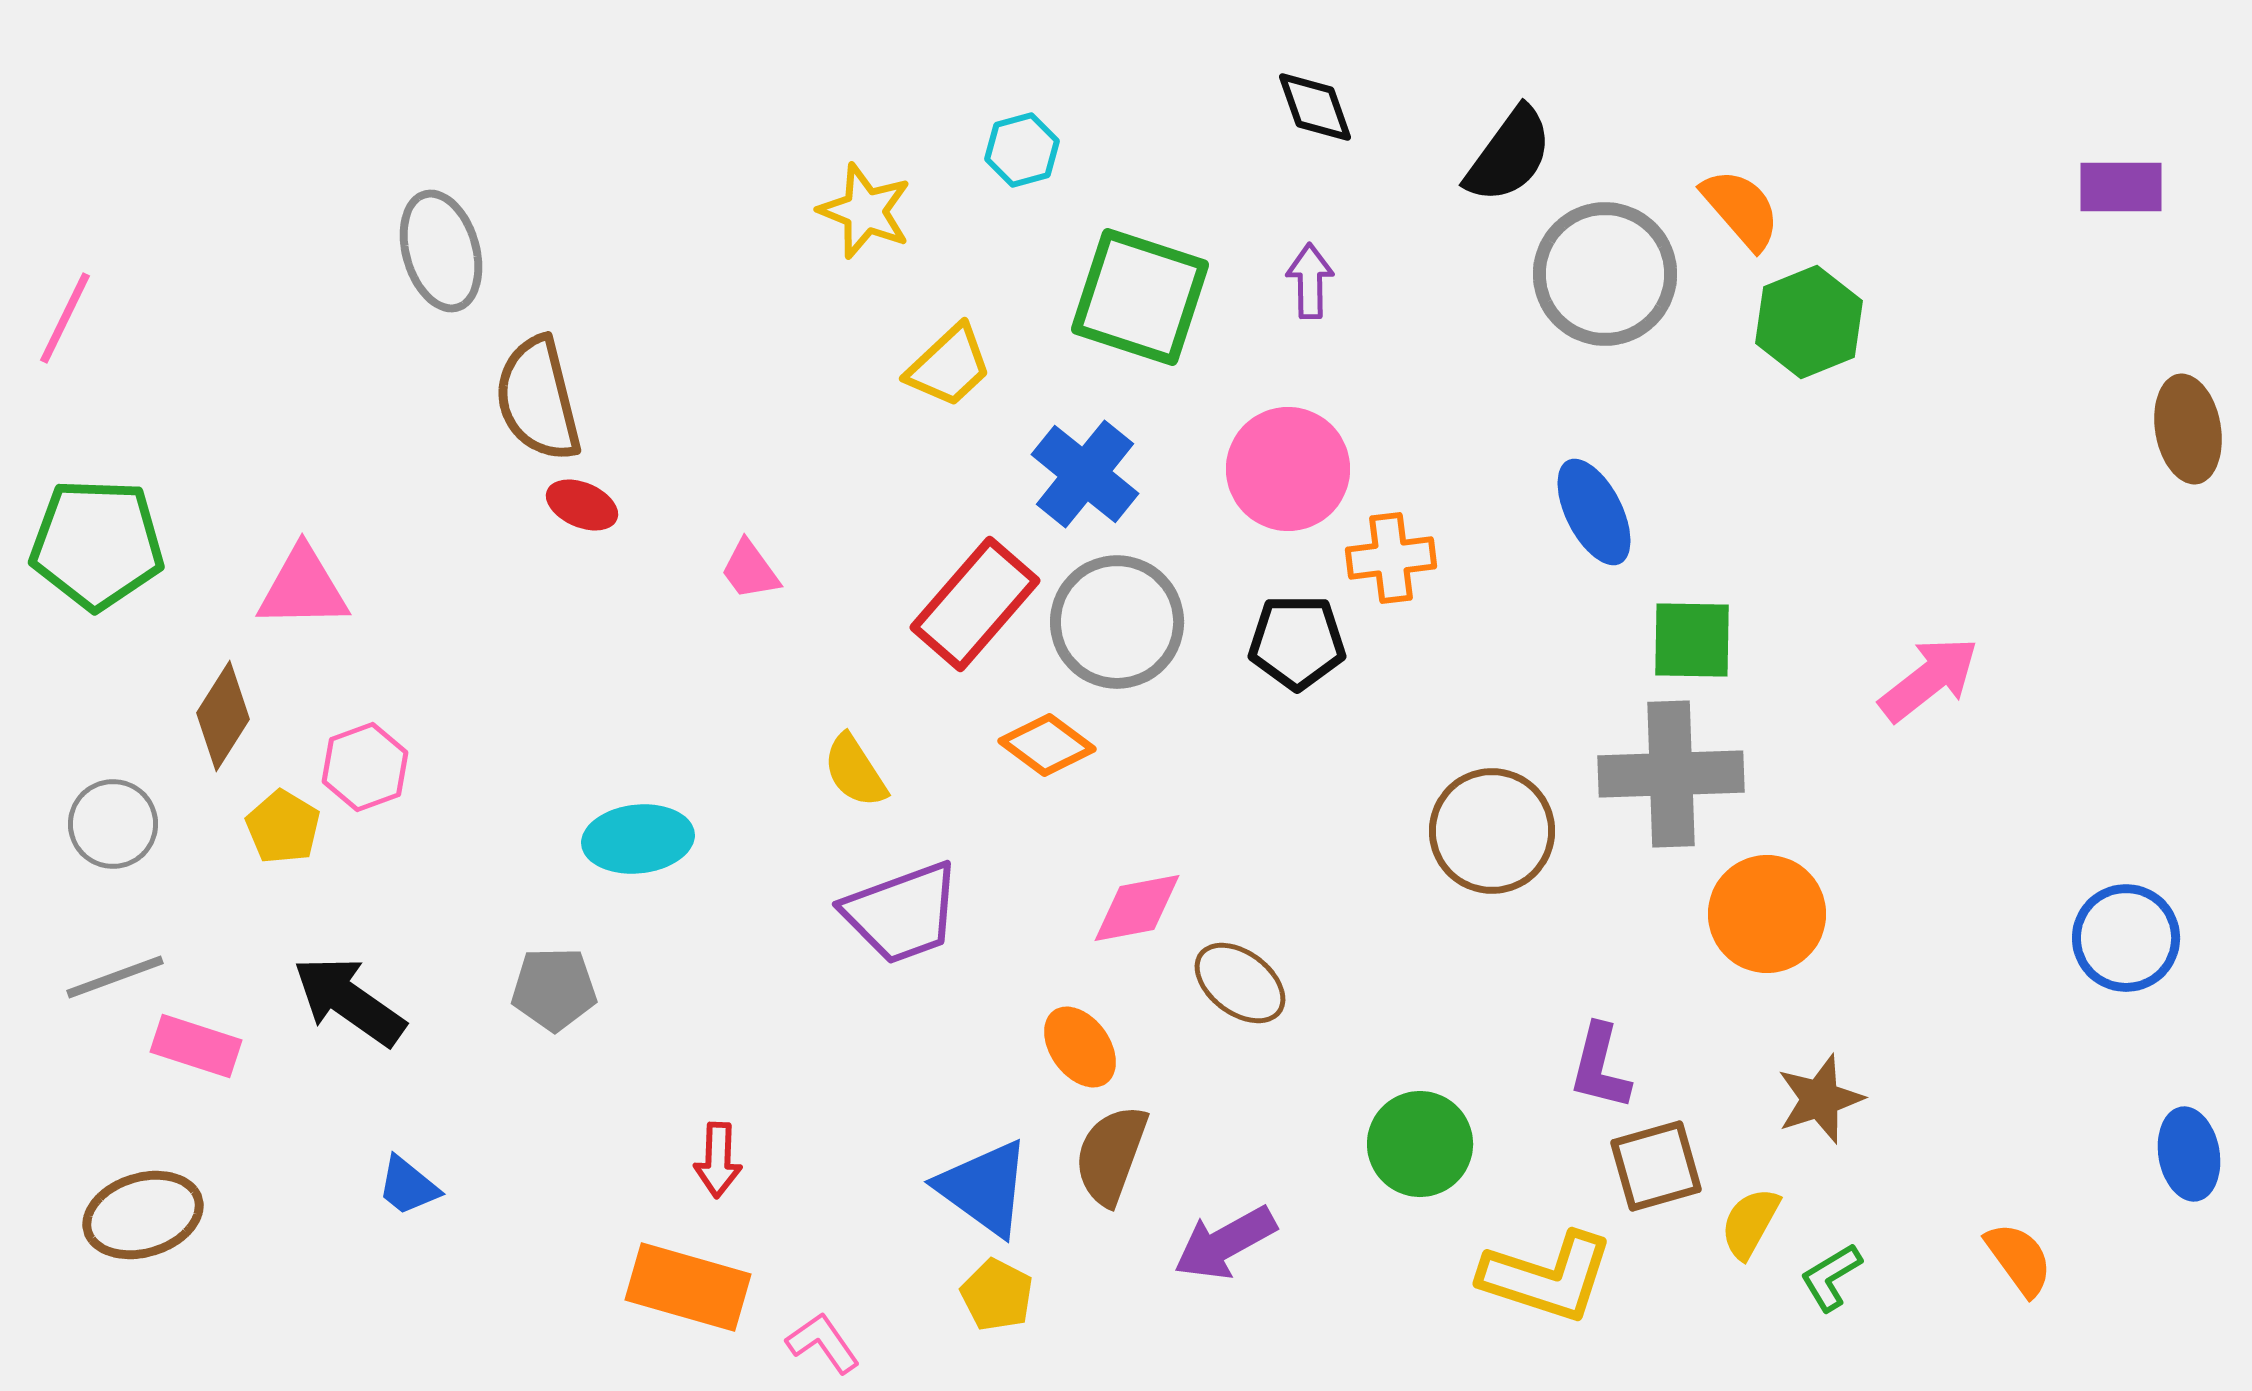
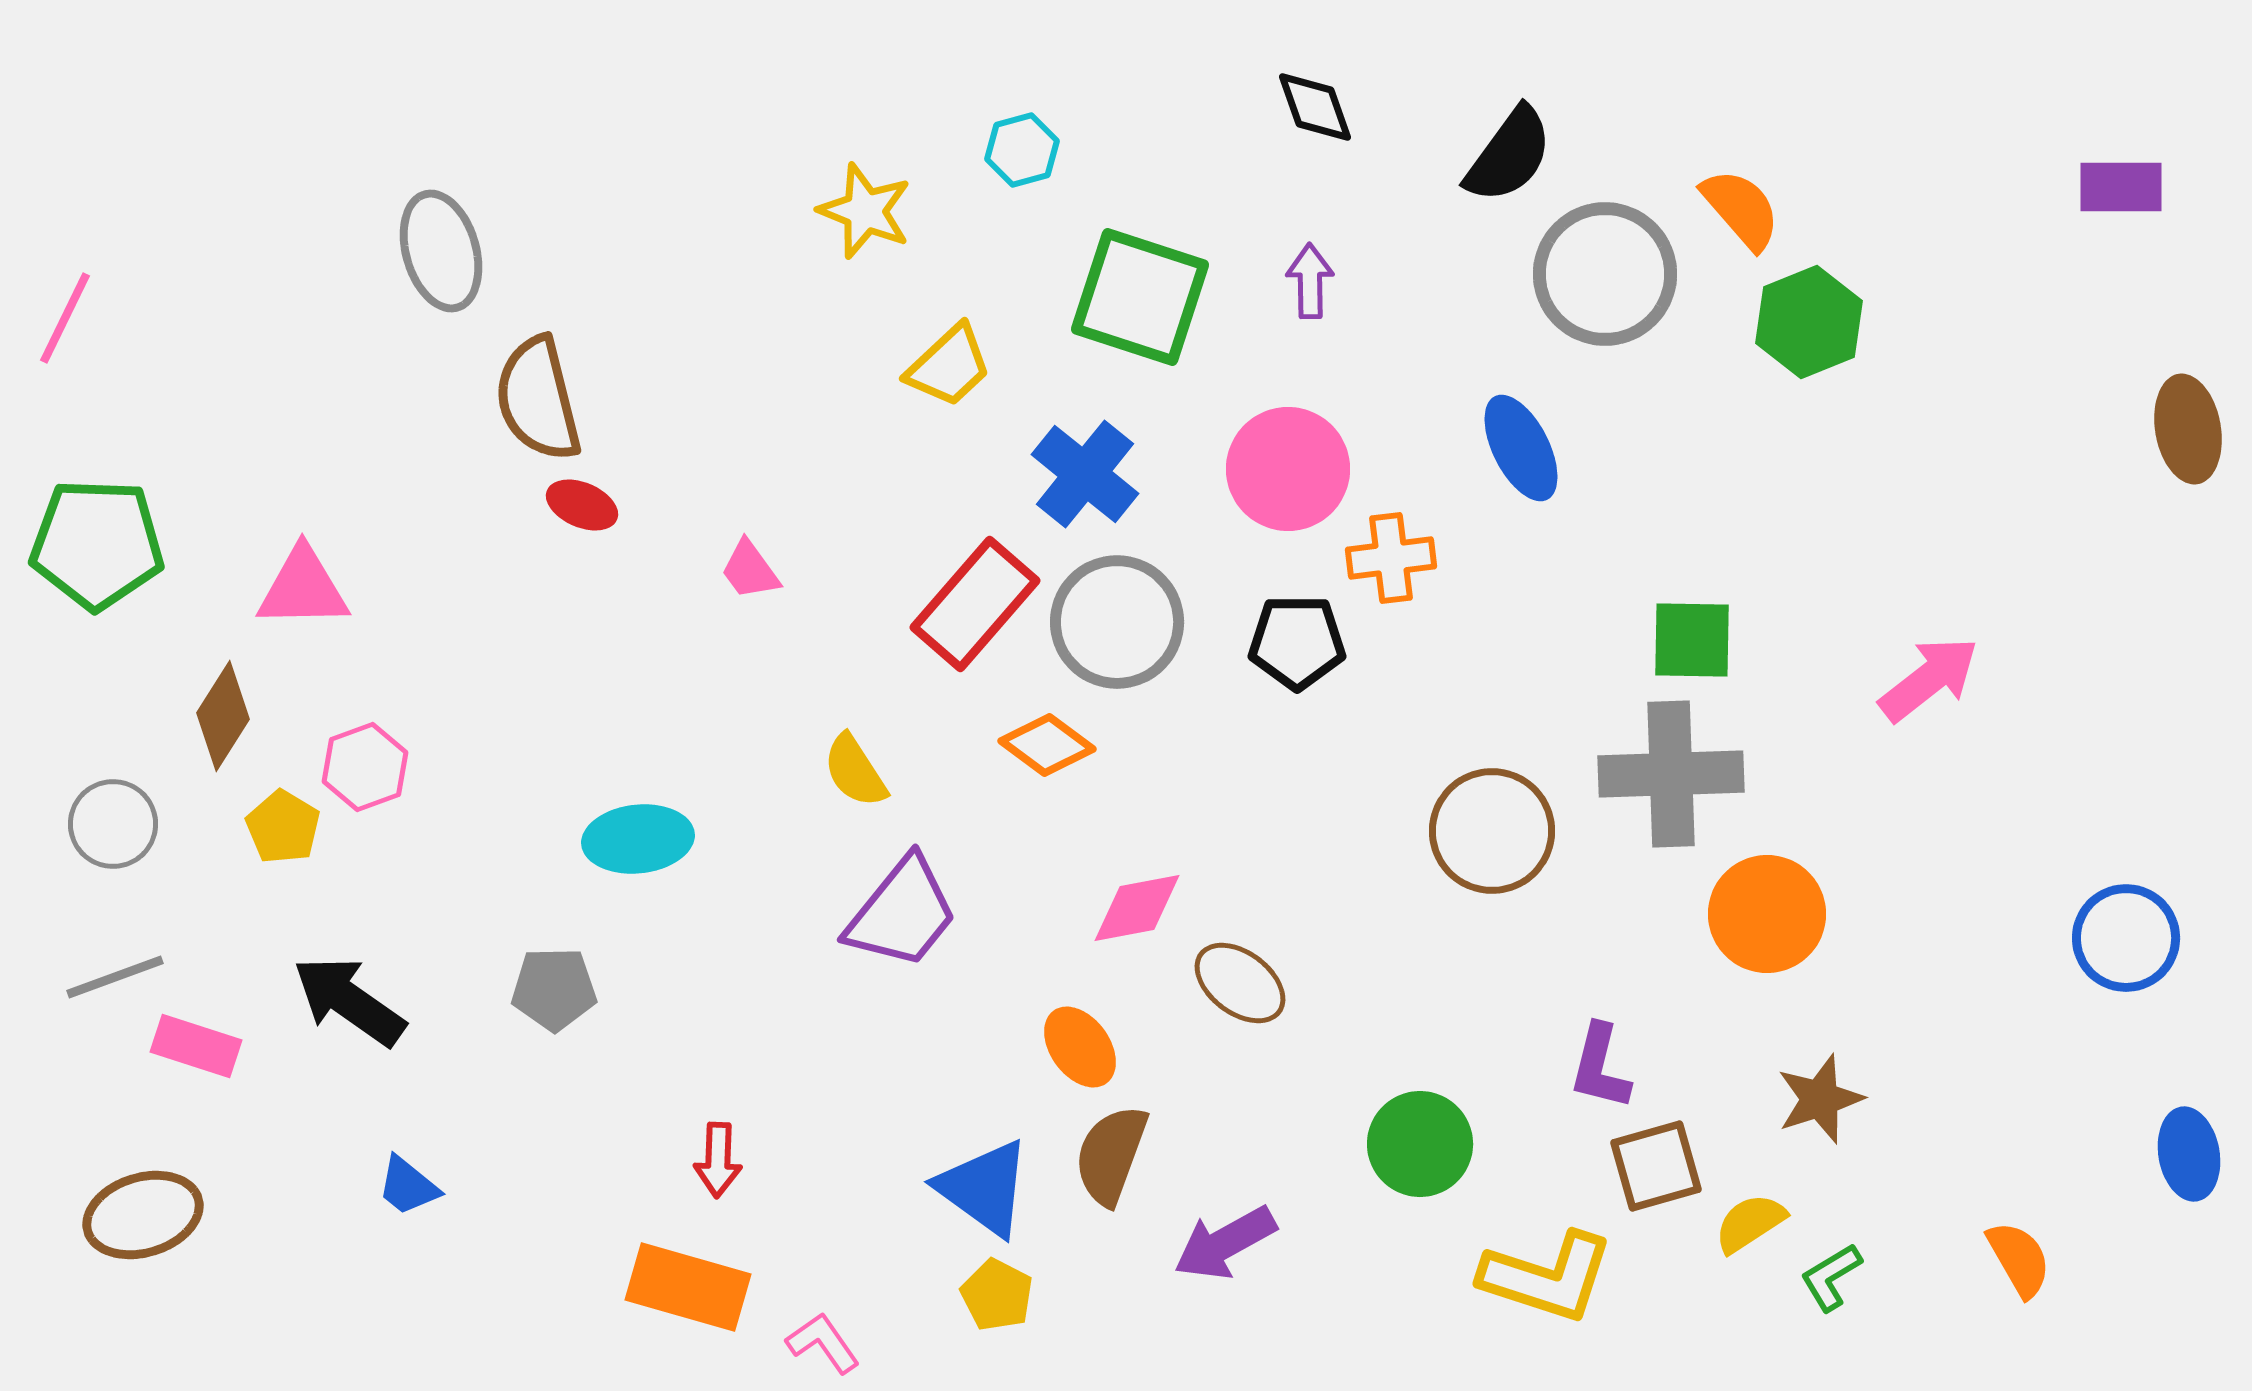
blue ellipse at (1594, 512): moved 73 px left, 64 px up
purple trapezoid at (902, 913): rotated 31 degrees counterclockwise
yellow semicircle at (1750, 1223): rotated 28 degrees clockwise
orange semicircle at (2019, 1259): rotated 6 degrees clockwise
